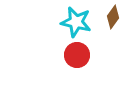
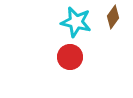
red circle: moved 7 px left, 2 px down
